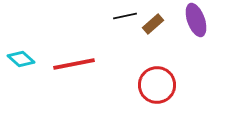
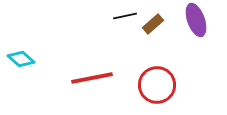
red line: moved 18 px right, 14 px down
